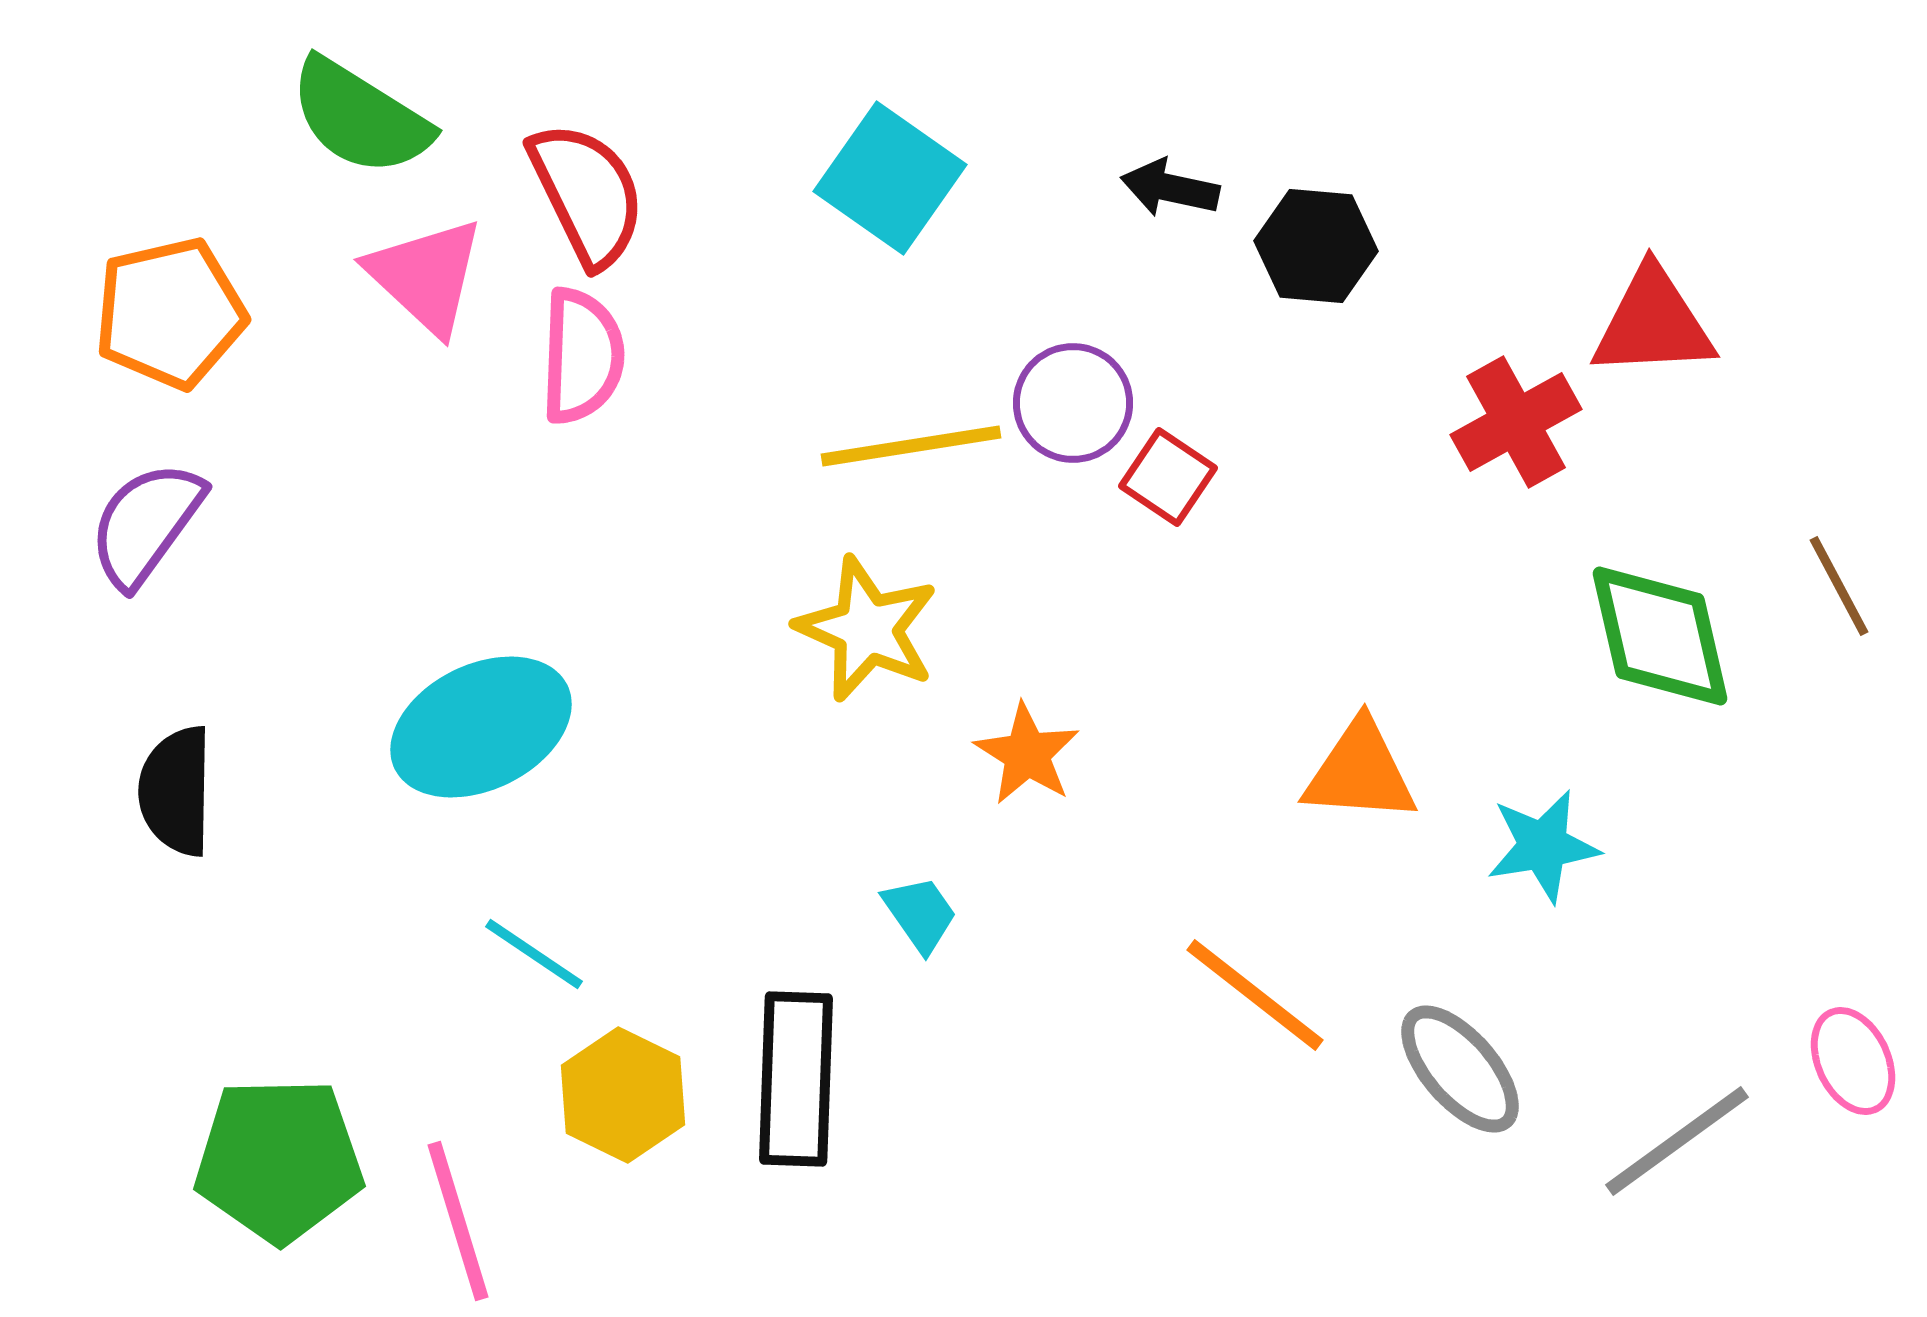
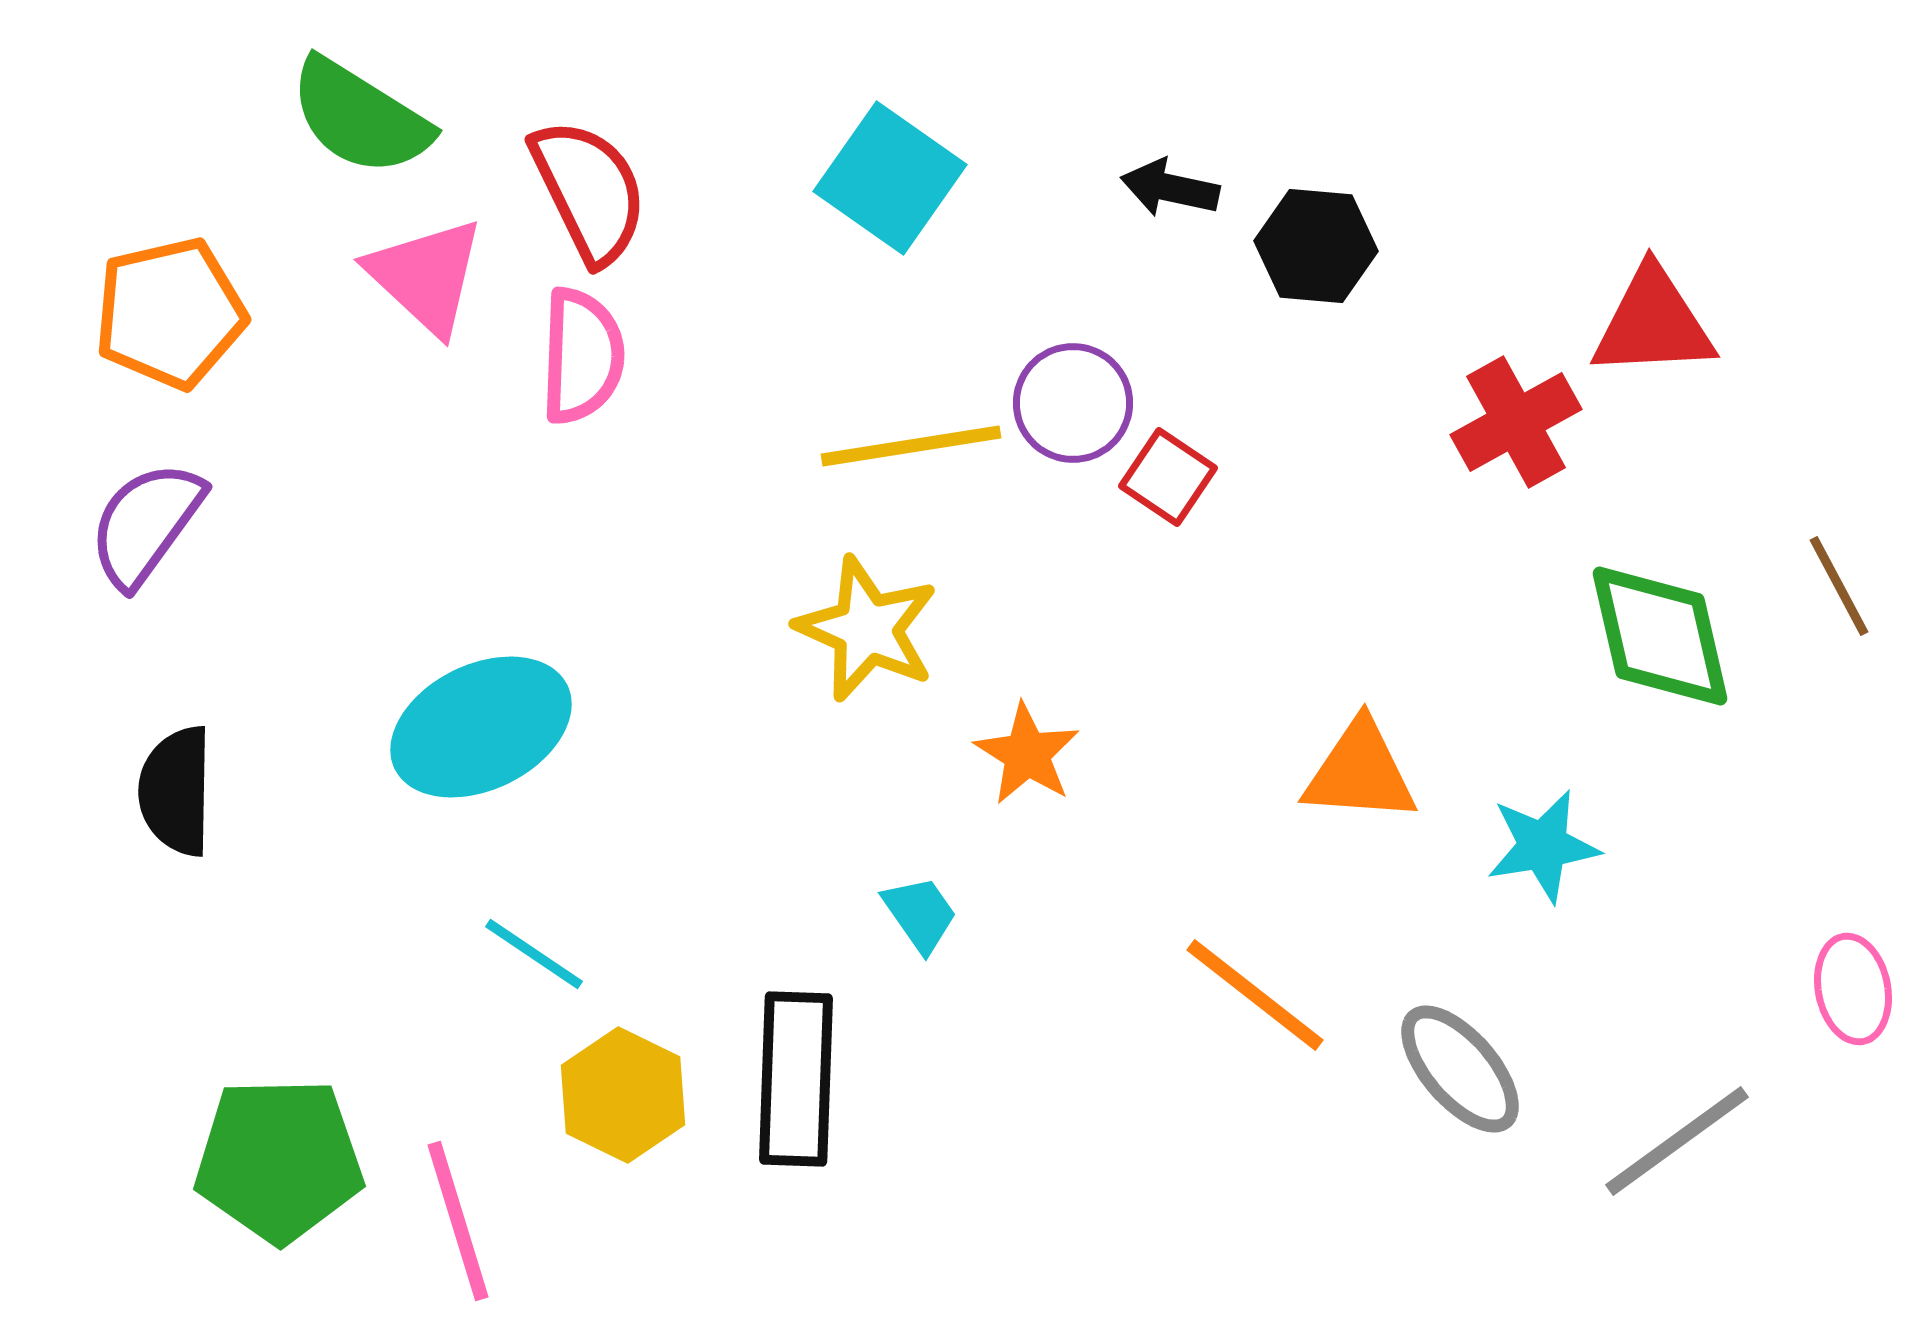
red semicircle: moved 2 px right, 3 px up
pink ellipse: moved 72 px up; rotated 14 degrees clockwise
